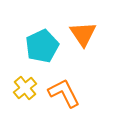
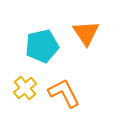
orange triangle: moved 3 px right, 1 px up
cyan pentagon: rotated 12 degrees clockwise
